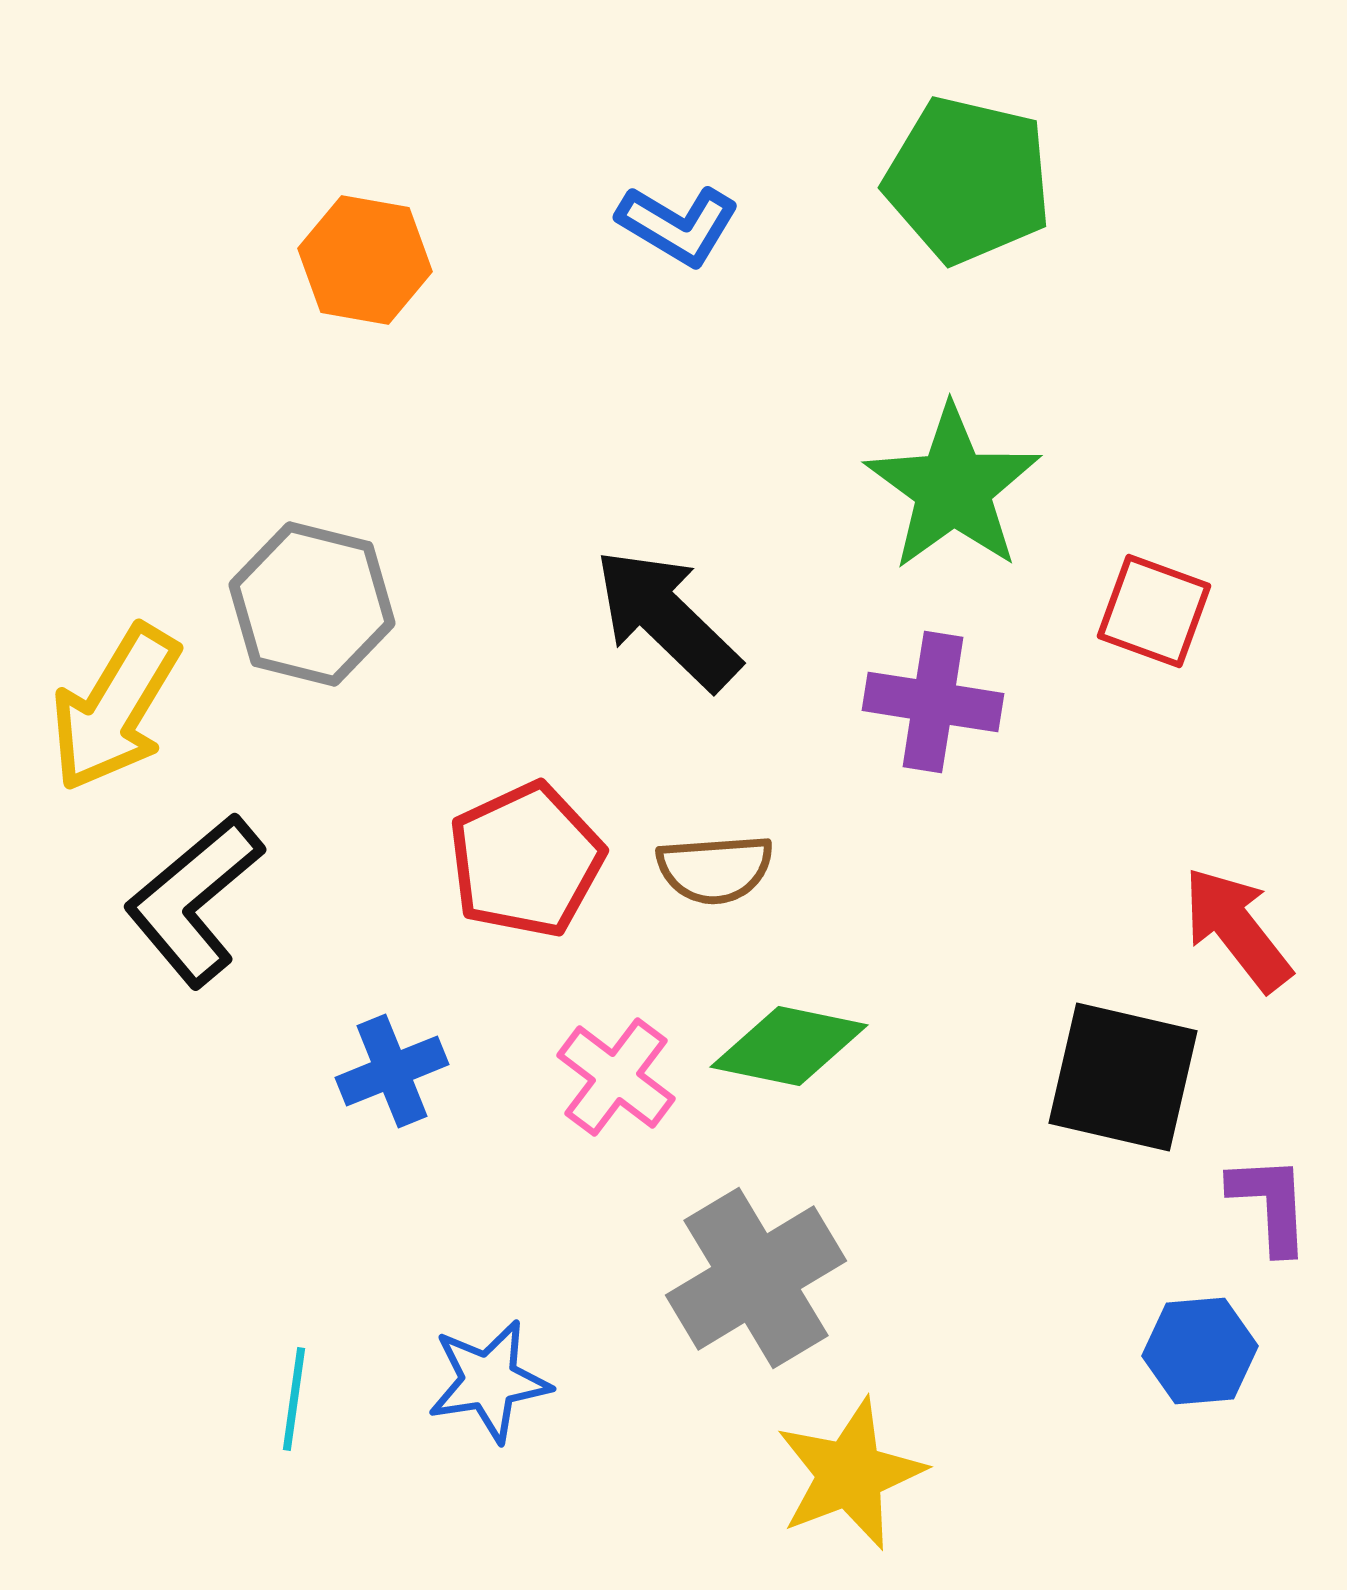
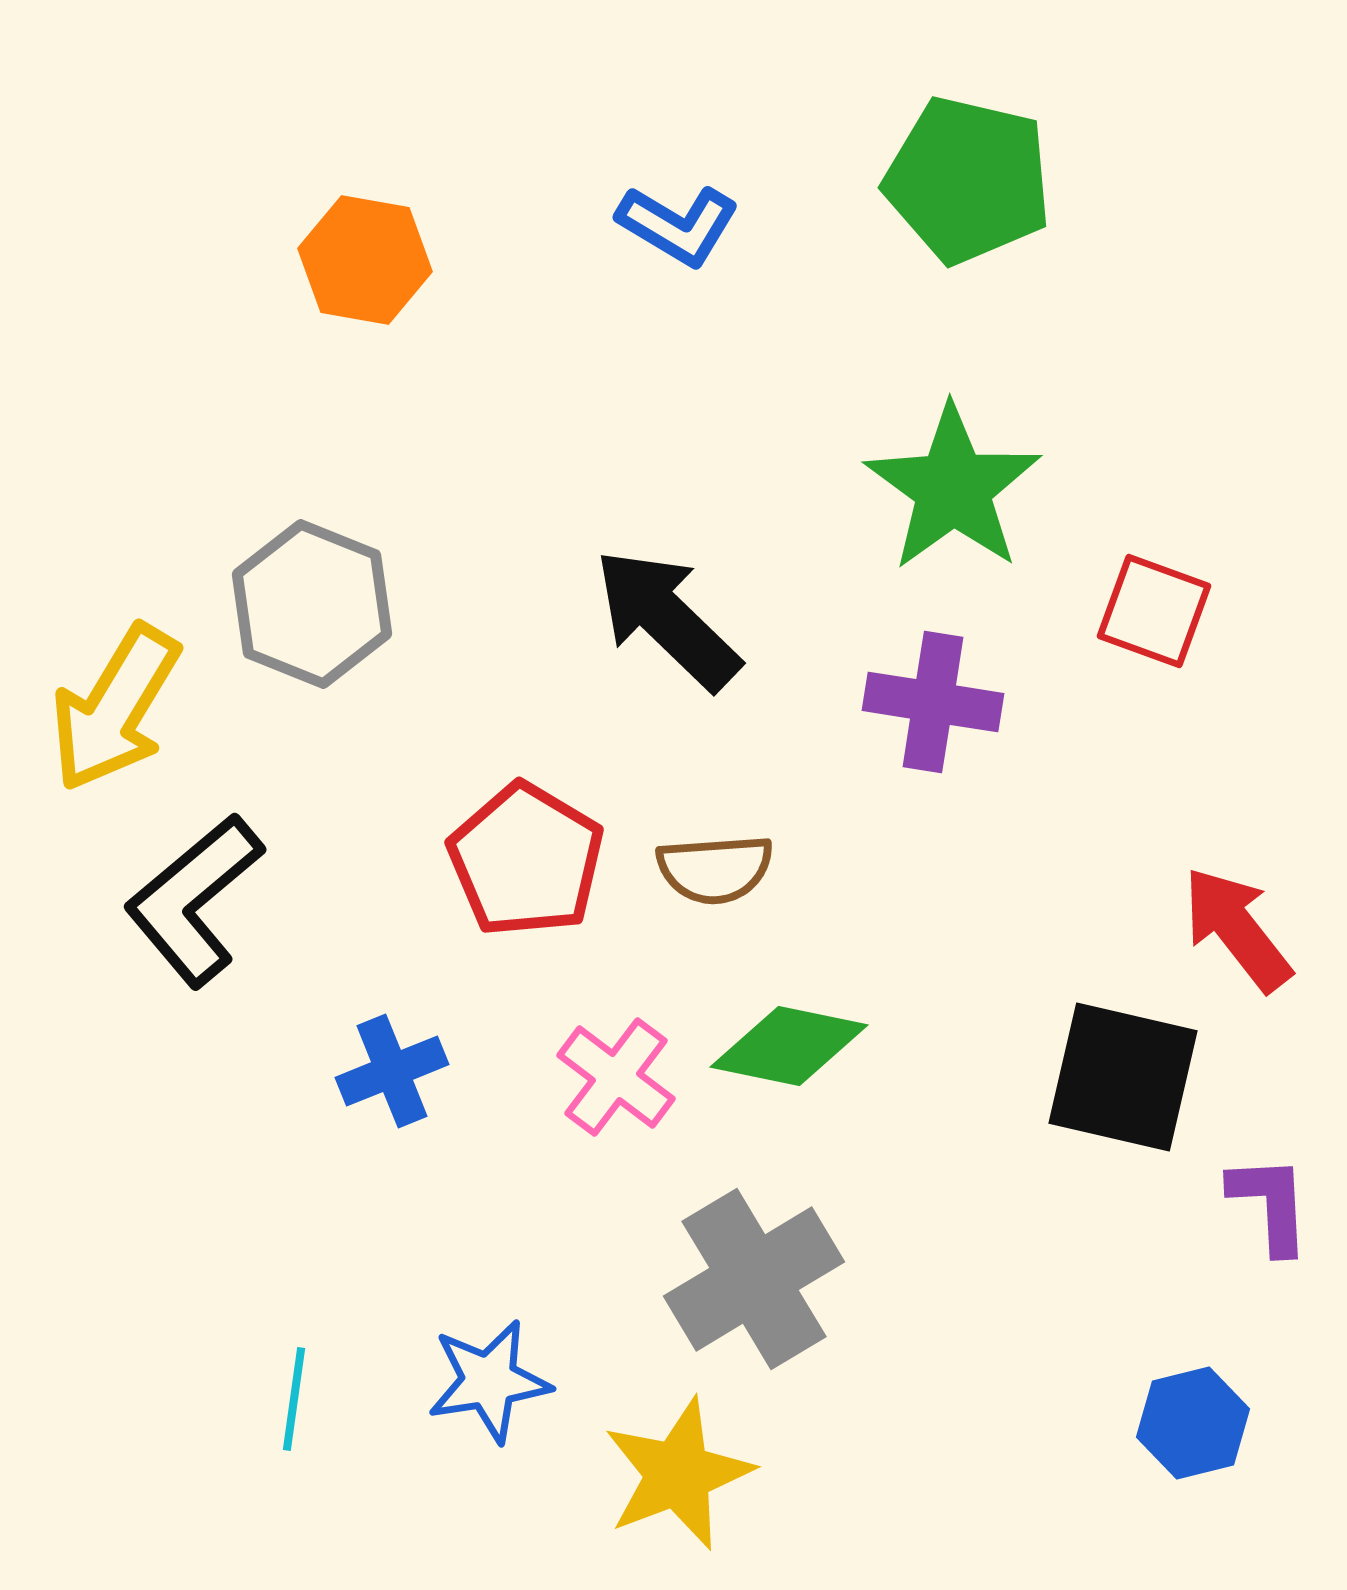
gray hexagon: rotated 8 degrees clockwise
red pentagon: rotated 16 degrees counterclockwise
gray cross: moved 2 px left, 1 px down
blue hexagon: moved 7 px left, 72 px down; rotated 9 degrees counterclockwise
yellow star: moved 172 px left
